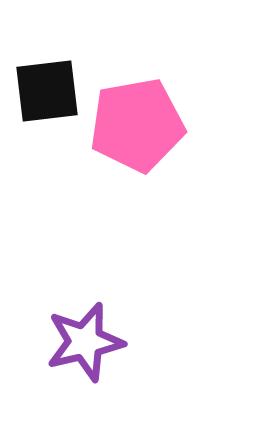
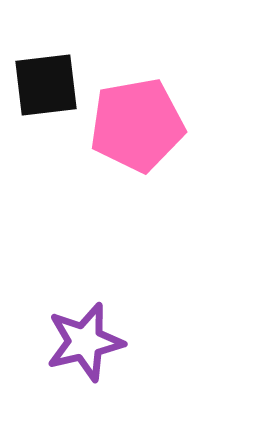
black square: moved 1 px left, 6 px up
